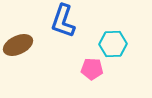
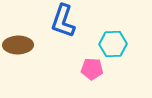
brown ellipse: rotated 24 degrees clockwise
